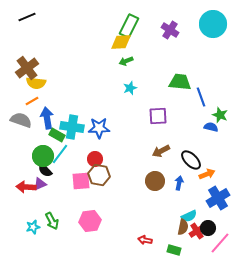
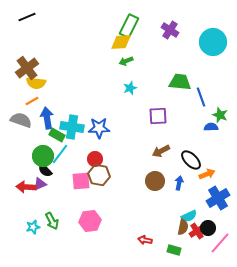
cyan circle at (213, 24): moved 18 px down
blue semicircle at (211, 127): rotated 16 degrees counterclockwise
